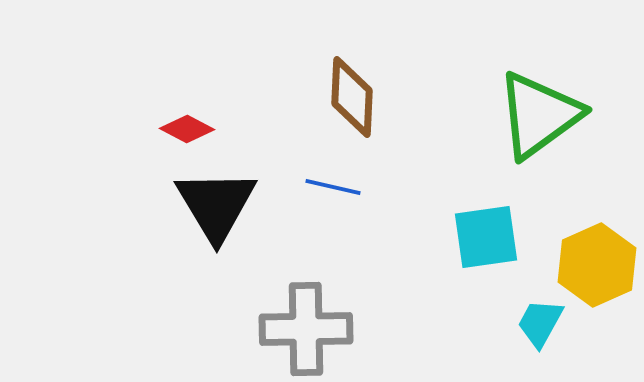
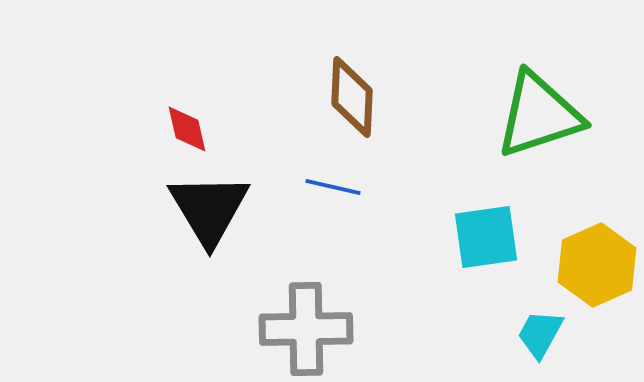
green triangle: rotated 18 degrees clockwise
red diamond: rotated 50 degrees clockwise
black triangle: moved 7 px left, 4 px down
cyan trapezoid: moved 11 px down
